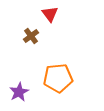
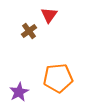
red triangle: moved 1 px left, 1 px down; rotated 12 degrees clockwise
brown cross: moved 2 px left, 5 px up
